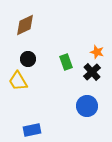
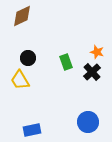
brown diamond: moved 3 px left, 9 px up
black circle: moved 1 px up
yellow trapezoid: moved 2 px right, 1 px up
blue circle: moved 1 px right, 16 px down
